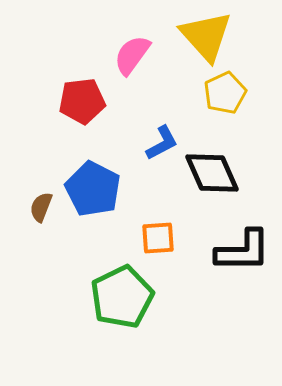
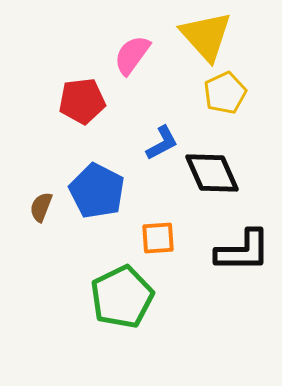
blue pentagon: moved 4 px right, 2 px down
